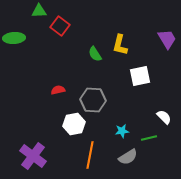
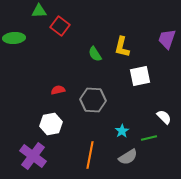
purple trapezoid: rotated 130 degrees counterclockwise
yellow L-shape: moved 2 px right, 2 px down
white hexagon: moved 23 px left
cyan star: rotated 24 degrees counterclockwise
